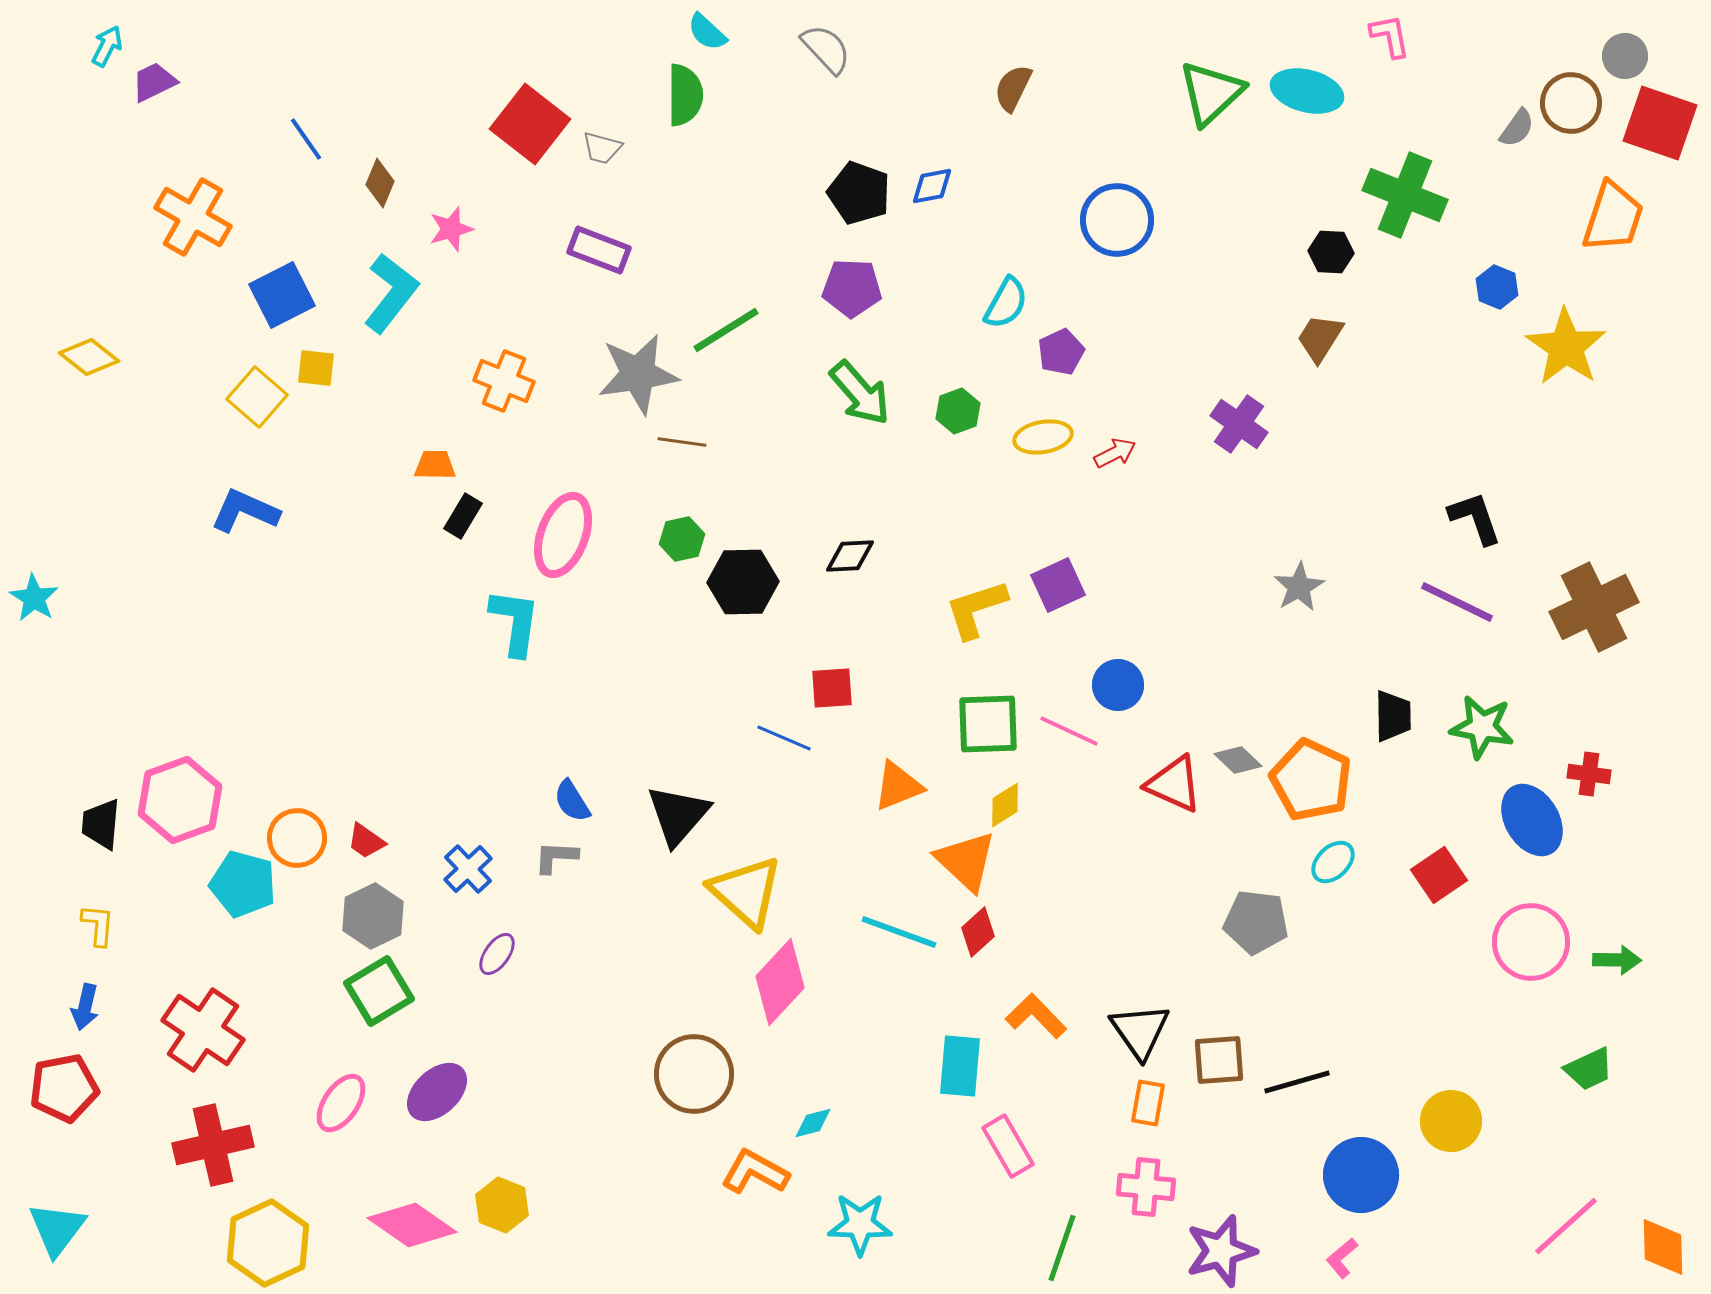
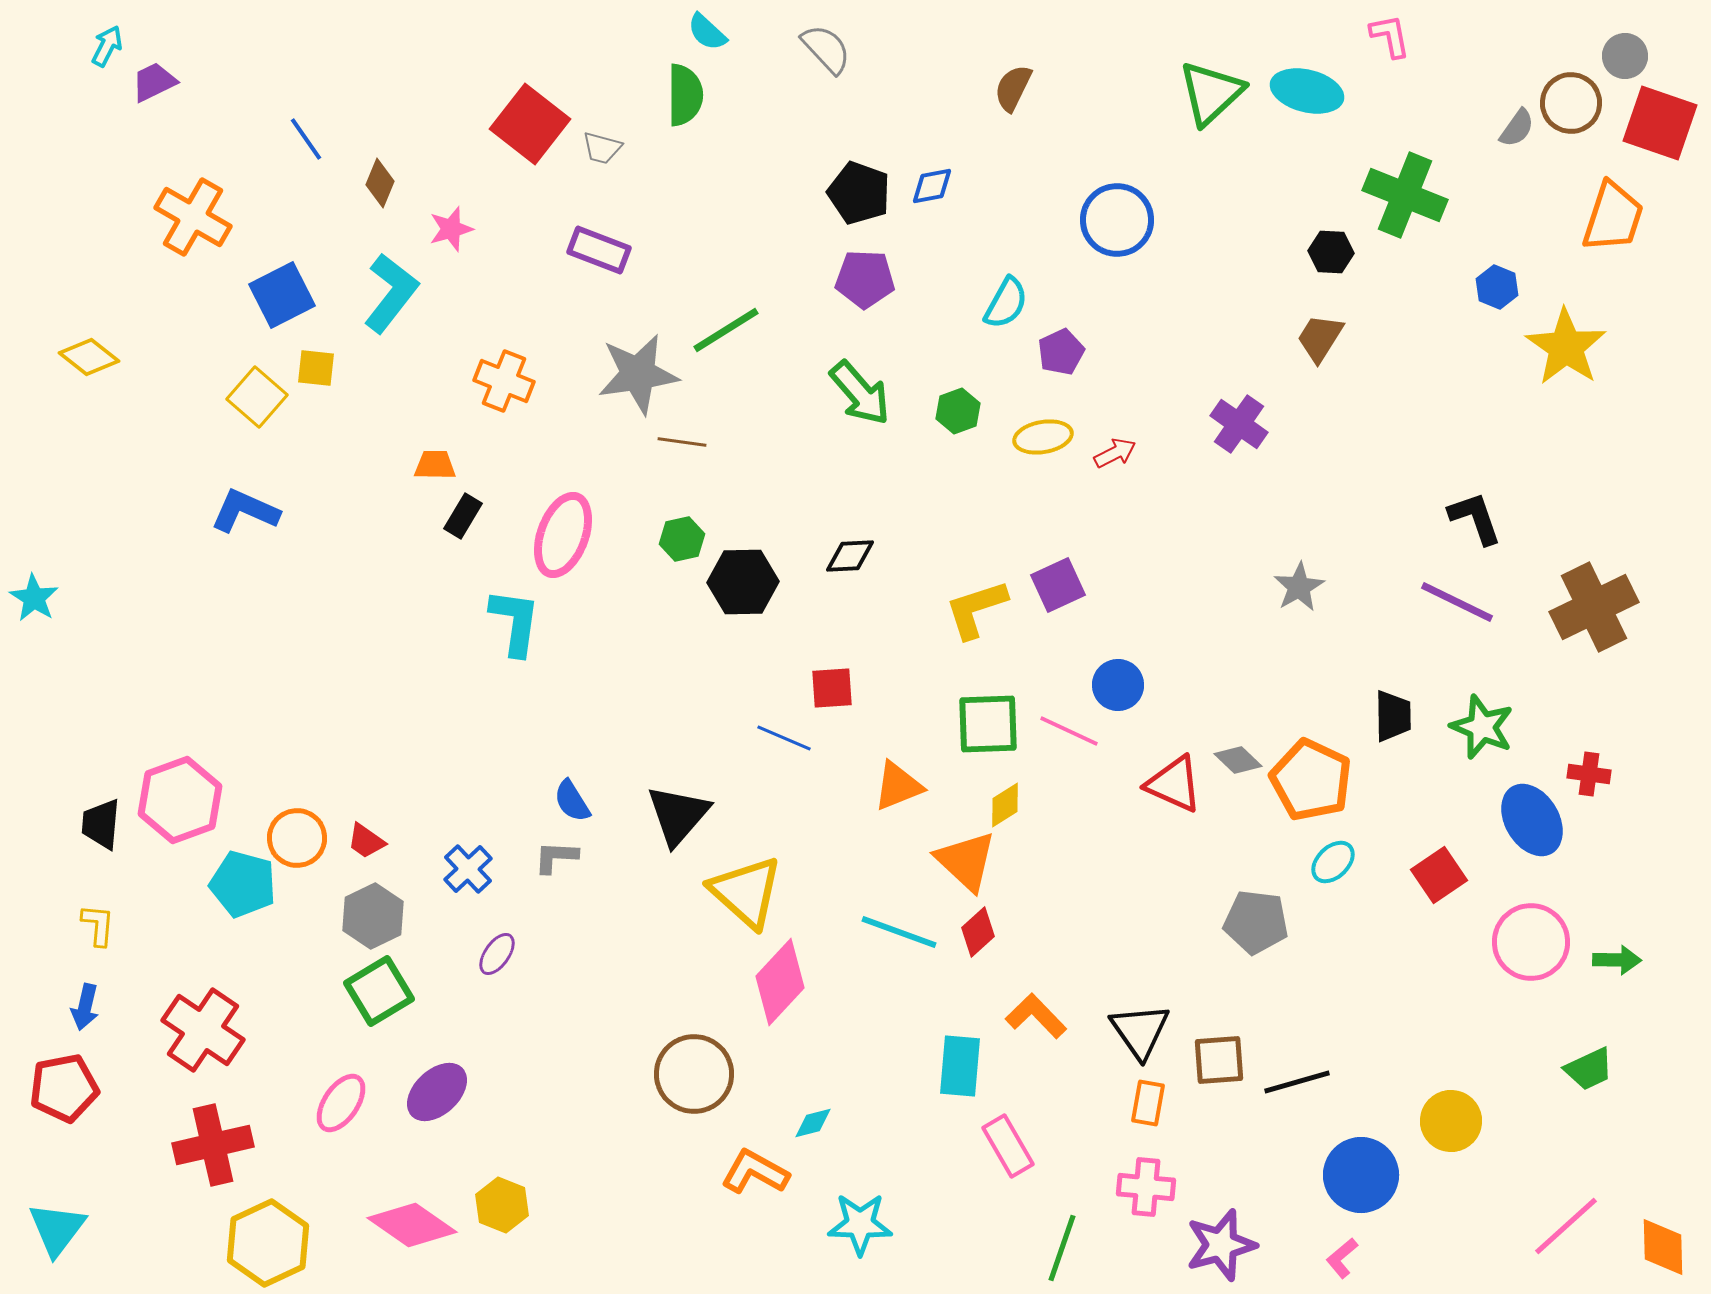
purple pentagon at (852, 288): moved 13 px right, 9 px up
green star at (1482, 727): rotated 12 degrees clockwise
purple star at (1221, 1251): moved 6 px up
